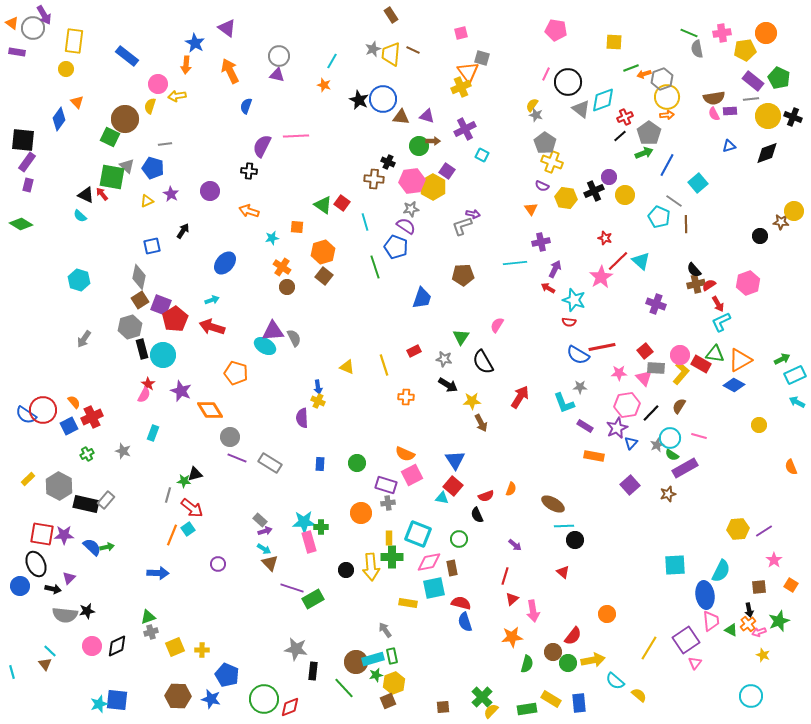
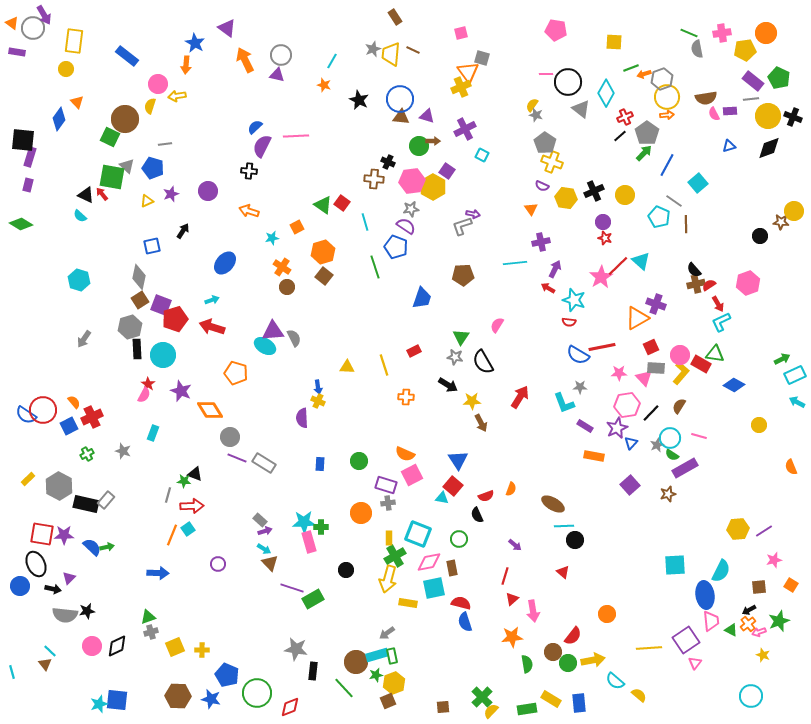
brown rectangle at (391, 15): moved 4 px right, 2 px down
gray circle at (279, 56): moved 2 px right, 1 px up
orange arrow at (230, 71): moved 15 px right, 11 px up
pink line at (546, 74): rotated 64 degrees clockwise
brown semicircle at (714, 98): moved 8 px left
blue circle at (383, 99): moved 17 px right
cyan diamond at (603, 100): moved 3 px right, 7 px up; rotated 40 degrees counterclockwise
blue semicircle at (246, 106): moved 9 px right, 21 px down; rotated 28 degrees clockwise
gray pentagon at (649, 133): moved 2 px left
green arrow at (644, 153): rotated 24 degrees counterclockwise
black diamond at (767, 153): moved 2 px right, 5 px up
purple rectangle at (27, 162): moved 3 px right, 5 px up; rotated 18 degrees counterclockwise
purple circle at (609, 177): moved 6 px left, 45 px down
purple circle at (210, 191): moved 2 px left
purple star at (171, 194): rotated 21 degrees clockwise
orange square at (297, 227): rotated 32 degrees counterclockwise
red line at (618, 261): moved 5 px down
red pentagon at (175, 319): rotated 15 degrees clockwise
black rectangle at (142, 349): moved 5 px left; rotated 12 degrees clockwise
red square at (645, 351): moved 6 px right, 4 px up; rotated 14 degrees clockwise
gray star at (444, 359): moved 11 px right, 2 px up
orange triangle at (740, 360): moved 103 px left, 42 px up
yellow triangle at (347, 367): rotated 21 degrees counterclockwise
blue triangle at (455, 460): moved 3 px right
gray rectangle at (270, 463): moved 6 px left
green circle at (357, 463): moved 2 px right, 2 px up
black triangle at (195, 474): rotated 35 degrees clockwise
red arrow at (192, 508): moved 2 px up; rotated 40 degrees counterclockwise
green cross at (392, 557): moved 3 px right, 1 px up; rotated 30 degrees counterclockwise
pink star at (774, 560): rotated 21 degrees clockwise
yellow arrow at (371, 567): moved 17 px right, 12 px down; rotated 20 degrees clockwise
black arrow at (749, 610): rotated 72 degrees clockwise
gray arrow at (385, 630): moved 2 px right, 3 px down; rotated 91 degrees counterclockwise
yellow line at (649, 648): rotated 55 degrees clockwise
cyan rectangle at (373, 659): moved 4 px right, 4 px up
green semicircle at (527, 664): rotated 24 degrees counterclockwise
green circle at (264, 699): moved 7 px left, 6 px up
